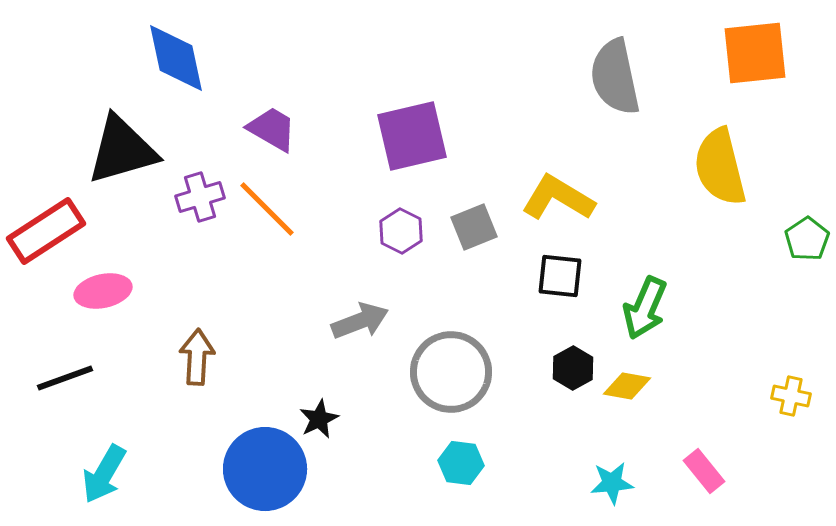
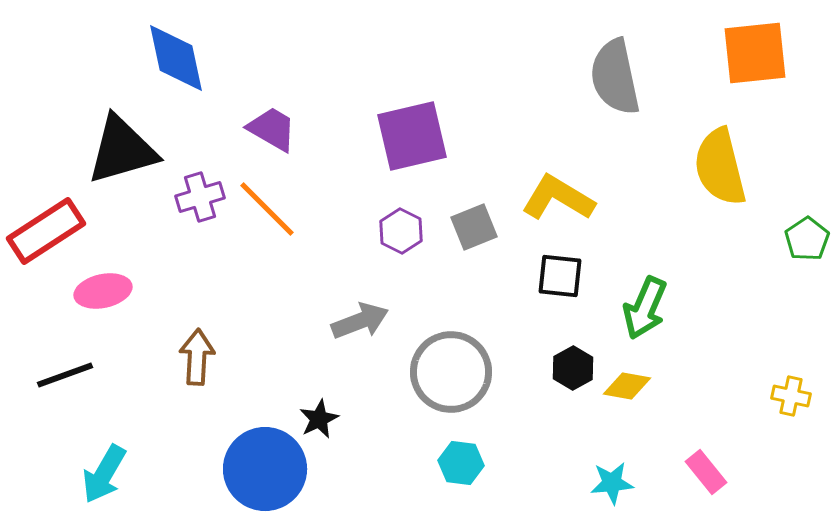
black line: moved 3 px up
pink rectangle: moved 2 px right, 1 px down
